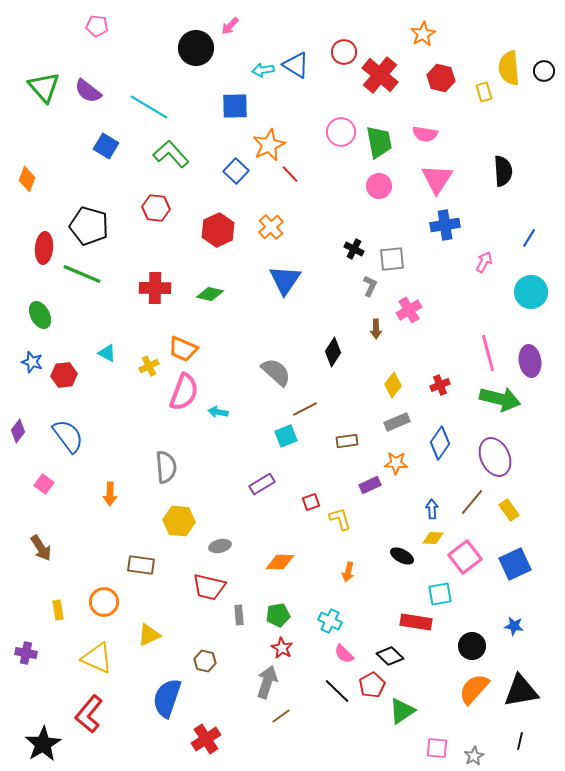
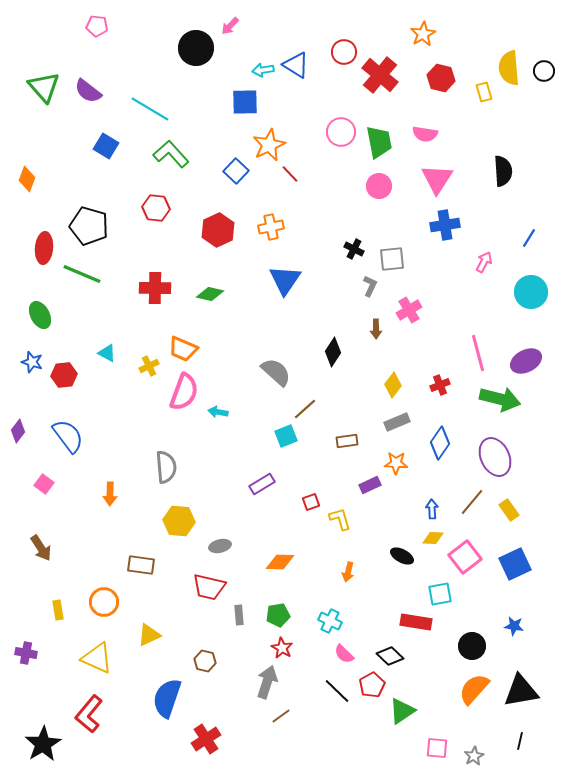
blue square at (235, 106): moved 10 px right, 4 px up
cyan line at (149, 107): moved 1 px right, 2 px down
orange cross at (271, 227): rotated 30 degrees clockwise
pink line at (488, 353): moved 10 px left
purple ellipse at (530, 361): moved 4 px left; rotated 72 degrees clockwise
brown line at (305, 409): rotated 15 degrees counterclockwise
